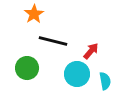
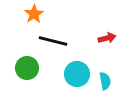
red arrow: moved 16 px right, 13 px up; rotated 36 degrees clockwise
